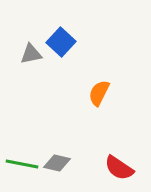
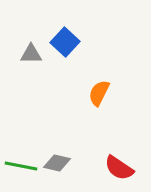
blue square: moved 4 px right
gray triangle: rotated 10 degrees clockwise
green line: moved 1 px left, 2 px down
